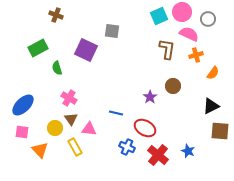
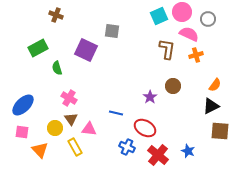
orange semicircle: moved 2 px right, 12 px down
